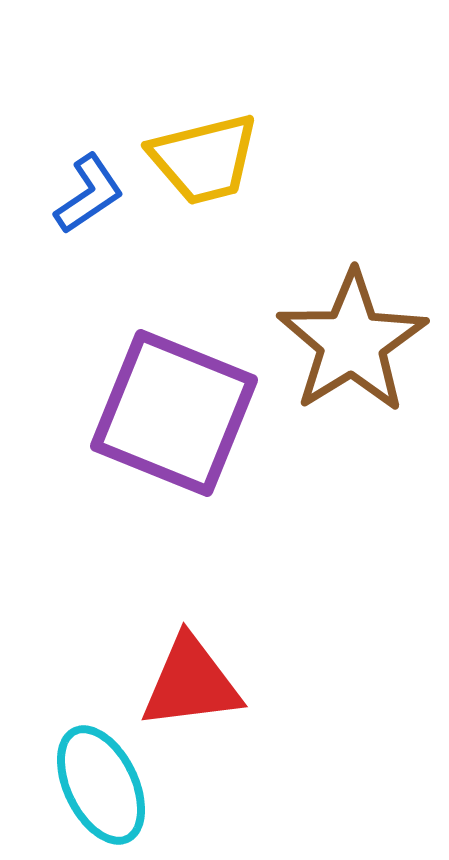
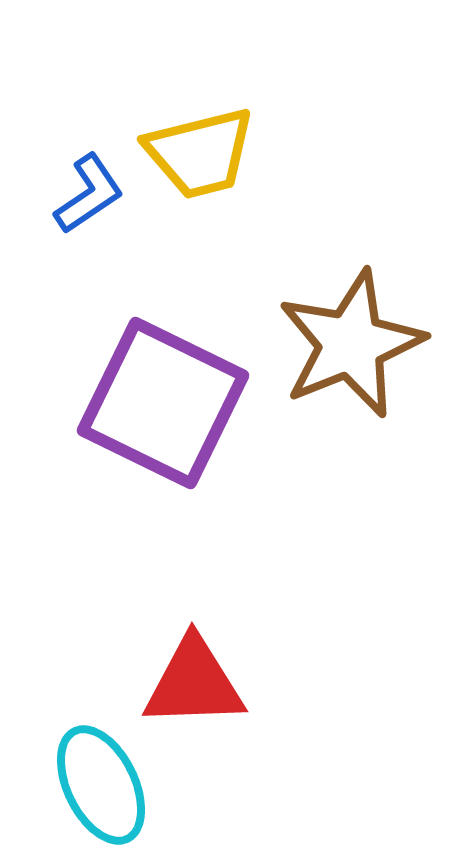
yellow trapezoid: moved 4 px left, 6 px up
brown star: moved 1 px left, 2 px down; rotated 10 degrees clockwise
purple square: moved 11 px left, 10 px up; rotated 4 degrees clockwise
red triangle: moved 3 px right; rotated 5 degrees clockwise
